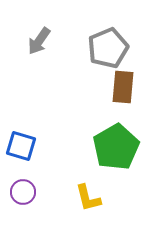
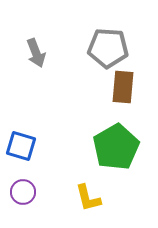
gray arrow: moved 3 px left, 12 px down; rotated 56 degrees counterclockwise
gray pentagon: rotated 27 degrees clockwise
